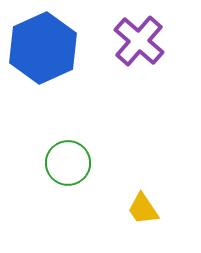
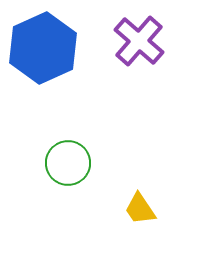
yellow trapezoid: moved 3 px left
